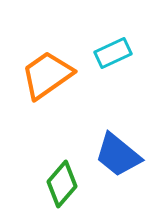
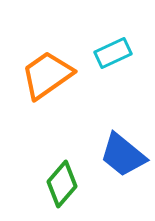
blue trapezoid: moved 5 px right
